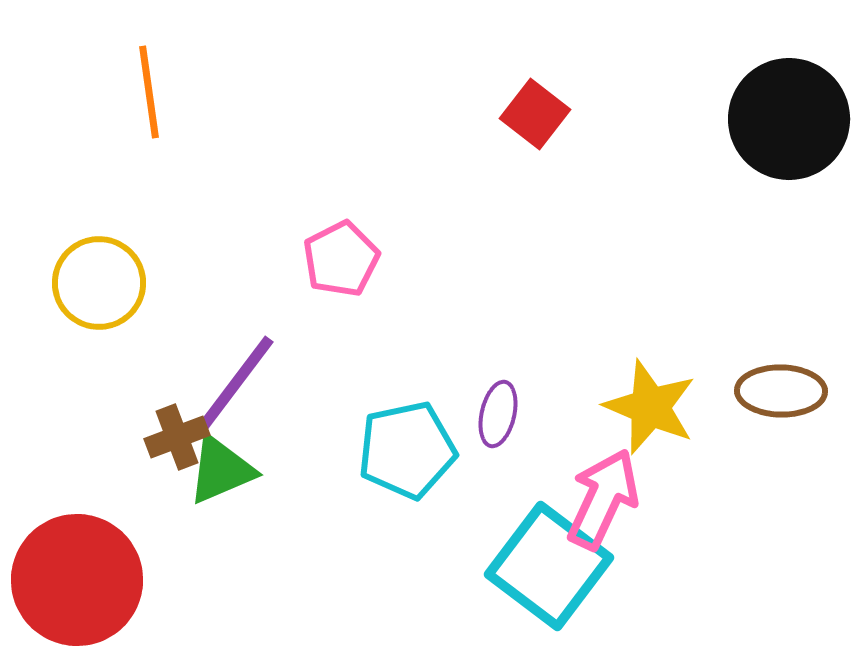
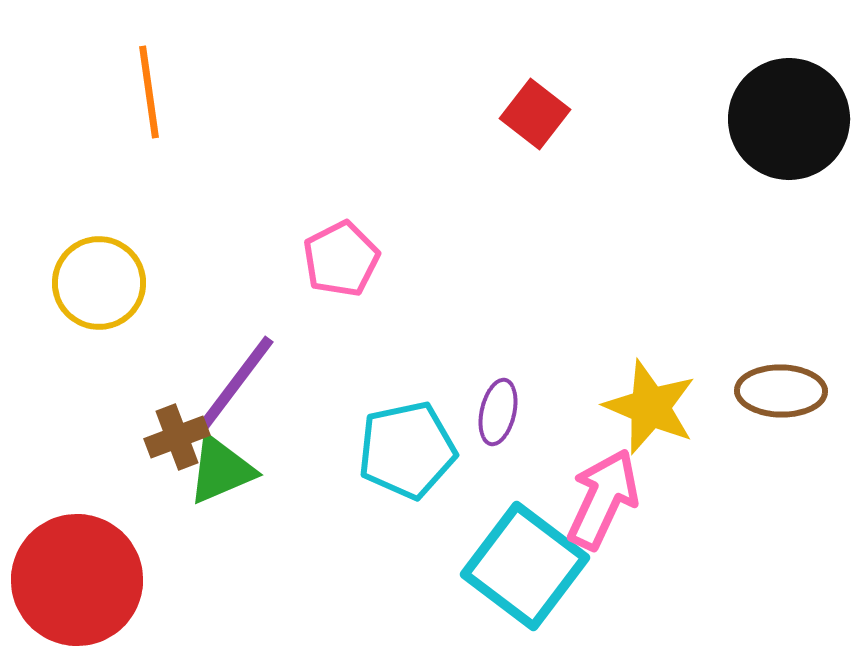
purple ellipse: moved 2 px up
cyan square: moved 24 px left
